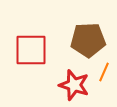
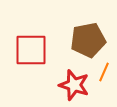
brown pentagon: rotated 8 degrees counterclockwise
